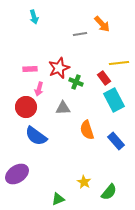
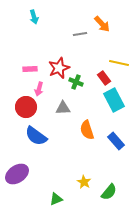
yellow line: rotated 18 degrees clockwise
green triangle: moved 2 px left
